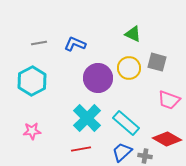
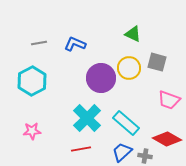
purple circle: moved 3 px right
